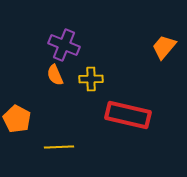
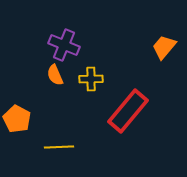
red rectangle: moved 4 px up; rotated 63 degrees counterclockwise
